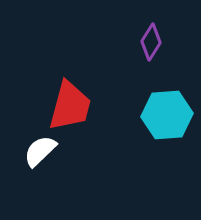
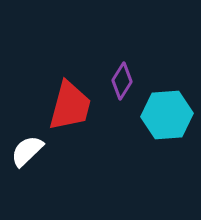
purple diamond: moved 29 px left, 39 px down
white semicircle: moved 13 px left
